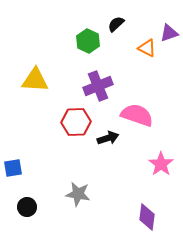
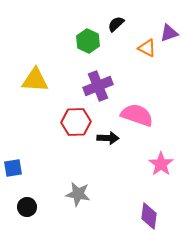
black arrow: rotated 20 degrees clockwise
purple diamond: moved 2 px right, 1 px up
